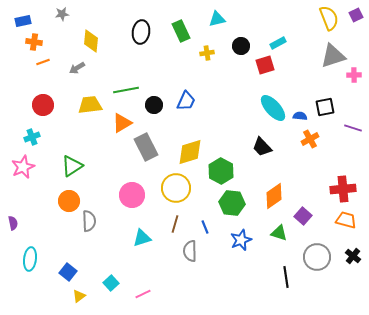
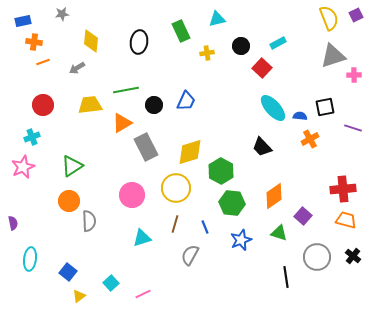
black ellipse at (141, 32): moved 2 px left, 10 px down
red square at (265, 65): moved 3 px left, 3 px down; rotated 30 degrees counterclockwise
gray semicircle at (190, 251): moved 4 px down; rotated 30 degrees clockwise
